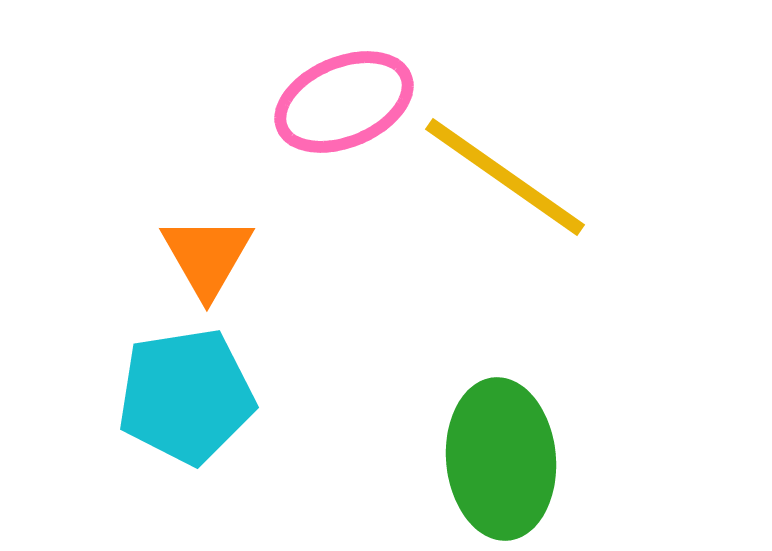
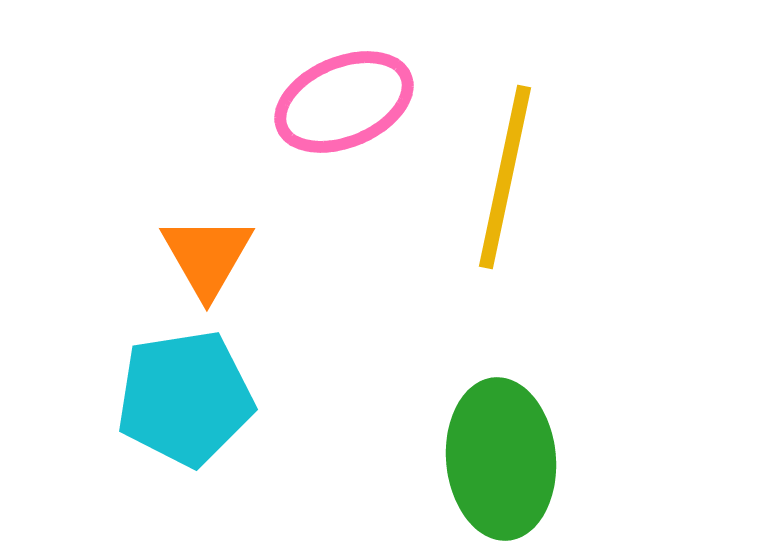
yellow line: rotated 67 degrees clockwise
cyan pentagon: moved 1 px left, 2 px down
